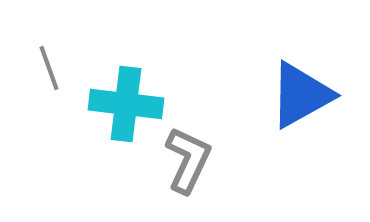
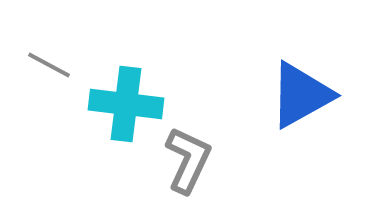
gray line: moved 3 px up; rotated 42 degrees counterclockwise
